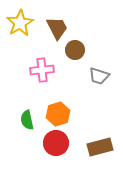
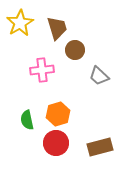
brown trapezoid: rotated 10 degrees clockwise
gray trapezoid: rotated 25 degrees clockwise
